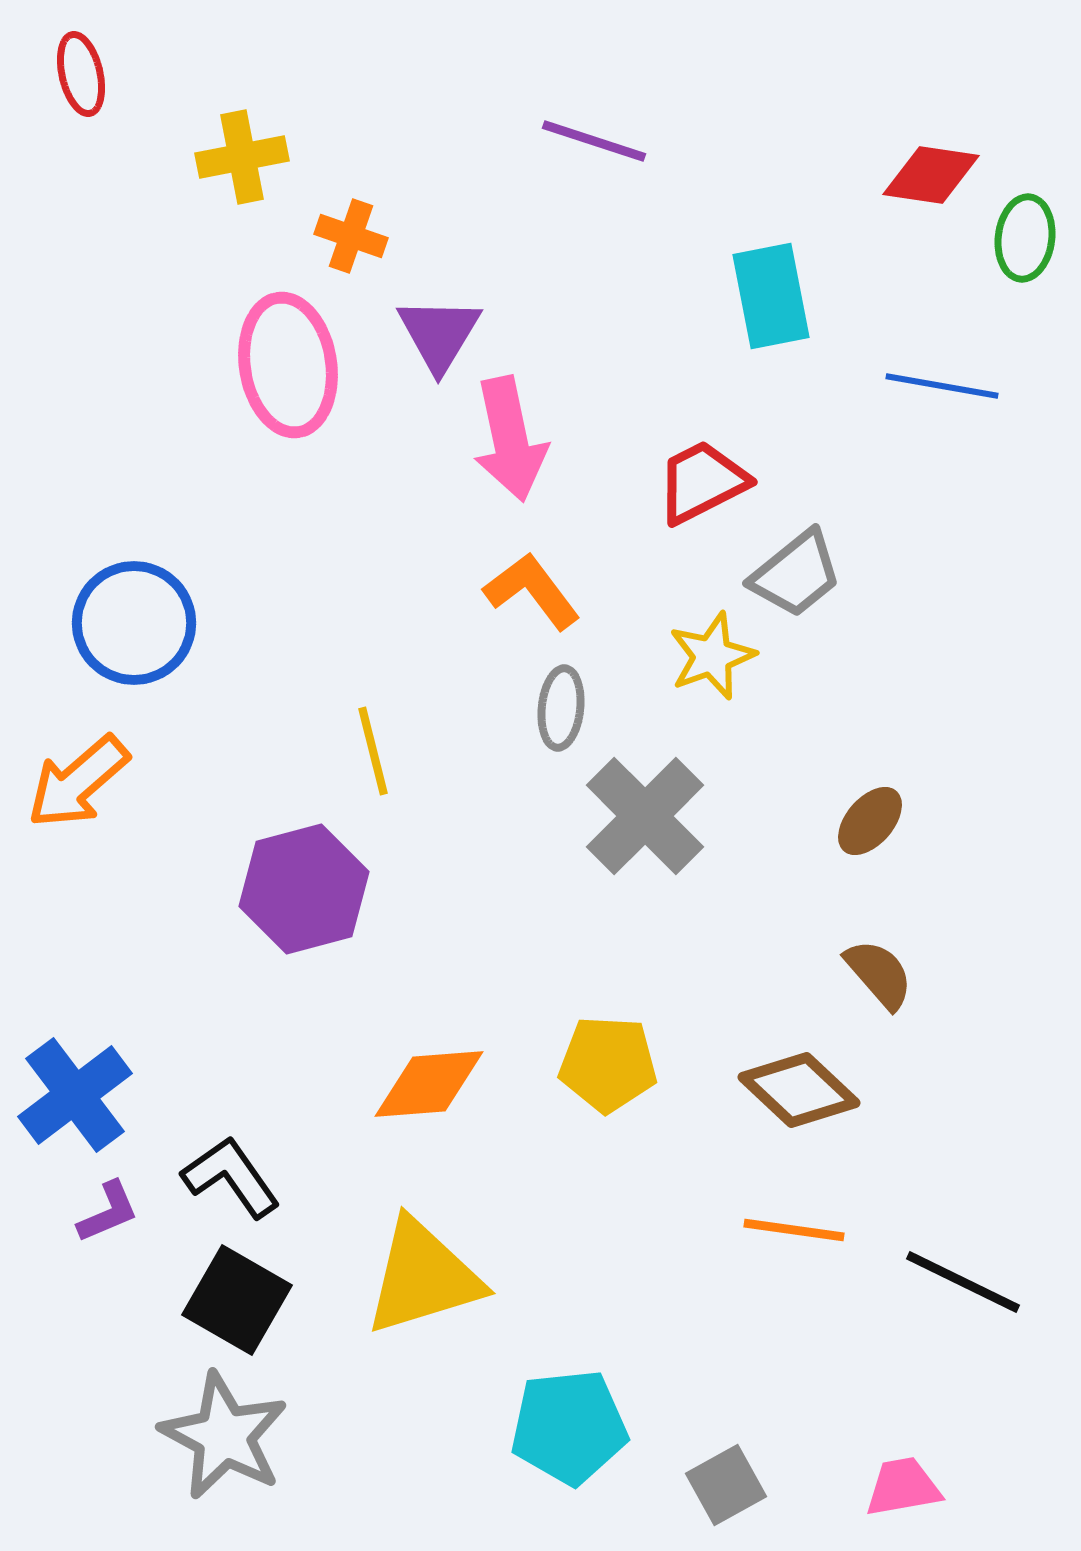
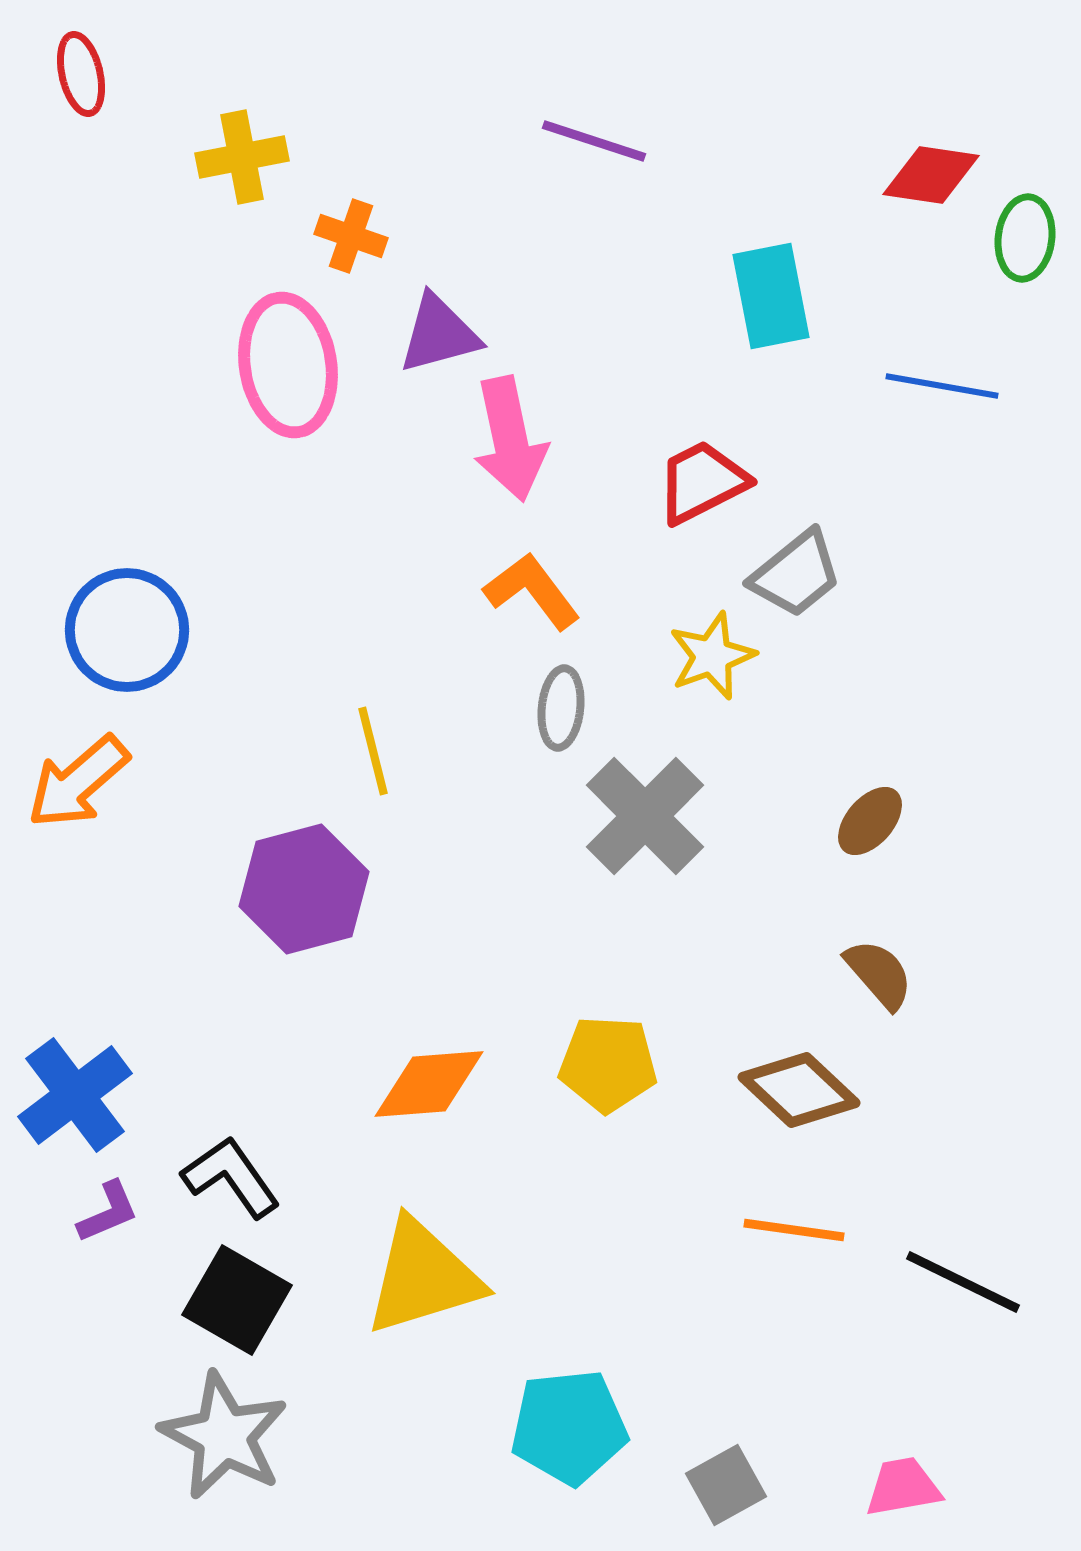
purple triangle: rotated 44 degrees clockwise
blue circle: moved 7 px left, 7 px down
